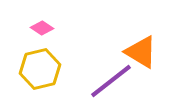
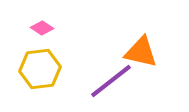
orange triangle: rotated 18 degrees counterclockwise
yellow hexagon: rotated 6 degrees clockwise
